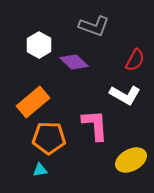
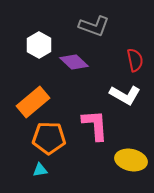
red semicircle: rotated 40 degrees counterclockwise
yellow ellipse: rotated 40 degrees clockwise
